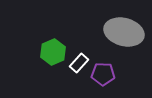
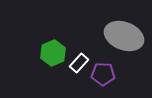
gray ellipse: moved 4 px down; rotated 6 degrees clockwise
green hexagon: moved 1 px down
